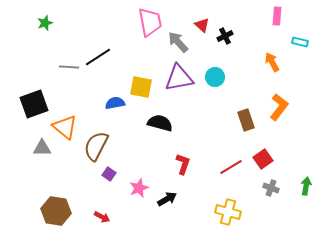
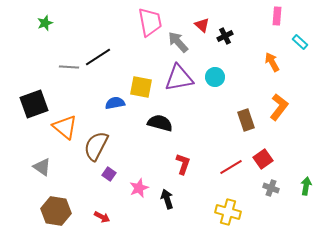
cyan rectangle: rotated 28 degrees clockwise
gray triangle: moved 19 px down; rotated 36 degrees clockwise
black arrow: rotated 78 degrees counterclockwise
